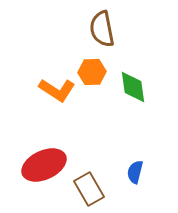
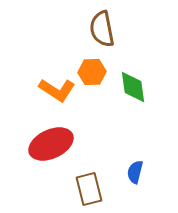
red ellipse: moved 7 px right, 21 px up
brown rectangle: rotated 16 degrees clockwise
